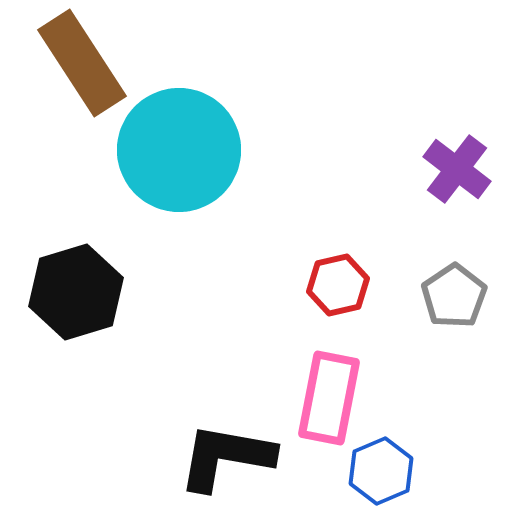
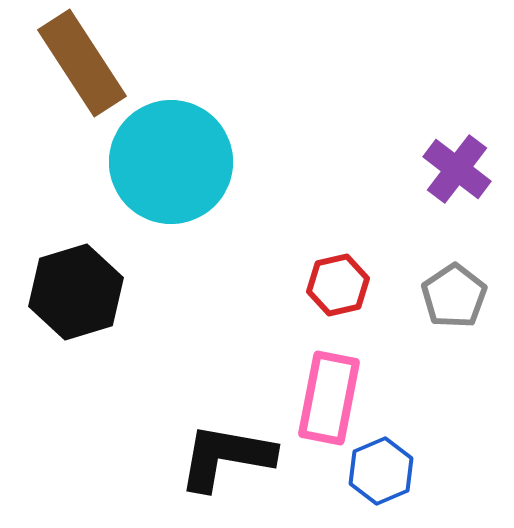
cyan circle: moved 8 px left, 12 px down
